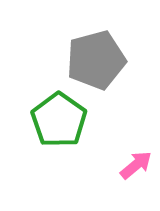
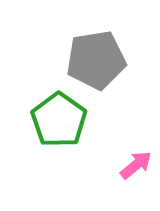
gray pentagon: rotated 6 degrees clockwise
